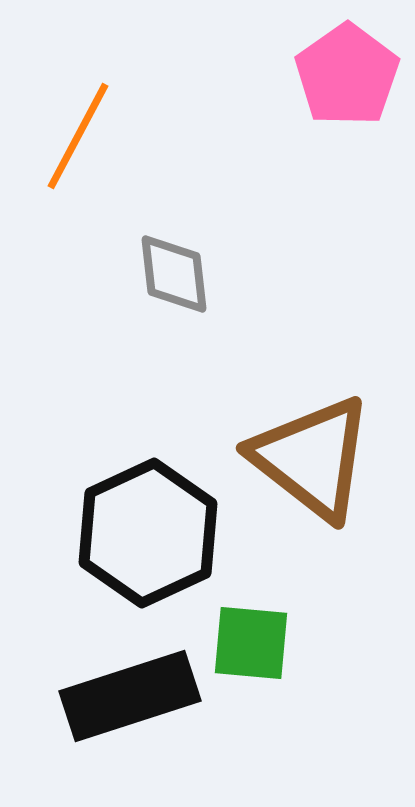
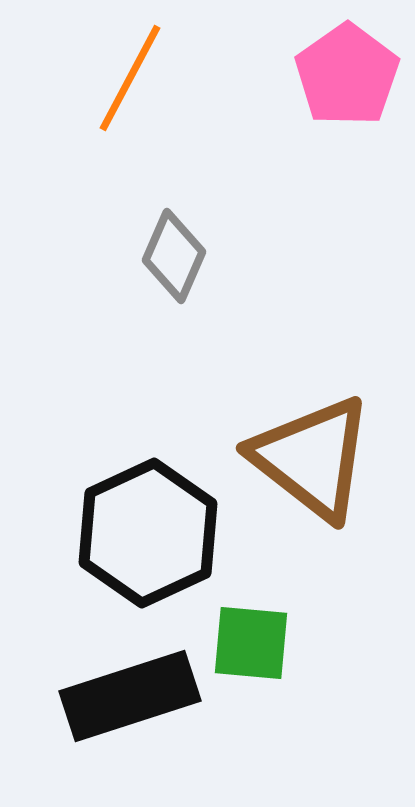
orange line: moved 52 px right, 58 px up
gray diamond: moved 18 px up; rotated 30 degrees clockwise
